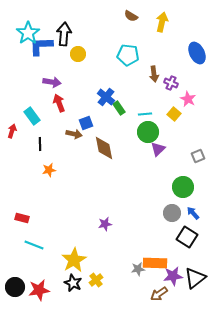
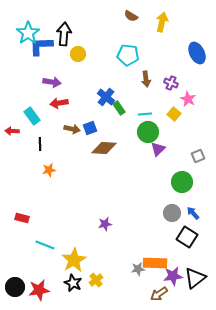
brown arrow at (154, 74): moved 8 px left, 5 px down
red arrow at (59, 103): rotated 78 degrees counterclockwise
blue square at (86, 123): moved 4 px right, 5 px down
red arrow at (12, 131): rotated 104 degrees counterclockwise
brown arrow at (74, 134): moved 2 px left, 5 px up
brown diamond at (104, 148): rotated 75 degrees counterclockwise
green circle at (183, 187): moved 1 px left, 5 px up
cyan line at (34, 245): moved 11 px right
